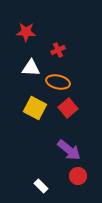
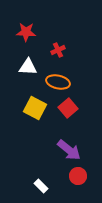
white triangle: moved 3 px left, 1 px up
